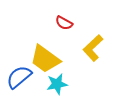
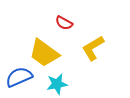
yellow L-shape: rotated 12 degrees clockwise
yellow trapezoid: moved 1 px left, 6 px up
blue semicircle: rotated 16 degrees clockwise
